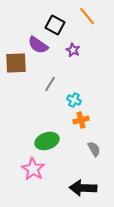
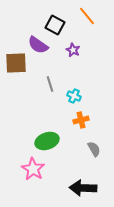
gray line: rotated 49 degrees counterclockwise
cyan cross: moved 4 px up
